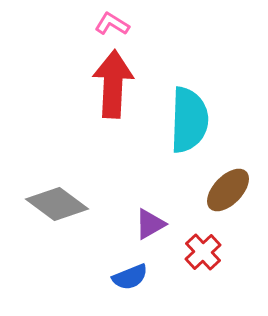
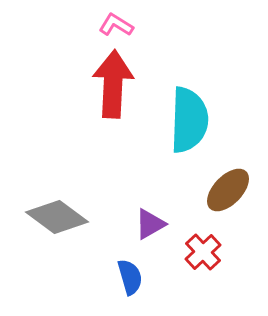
pink L-shape: moved 4 px right, 1 px down
gray diamond: moved 13 px down
blue semicircle: rotated 84 degrees counterclockwise
